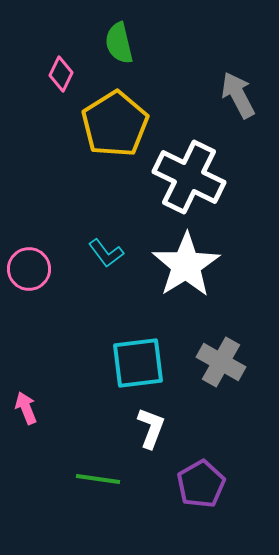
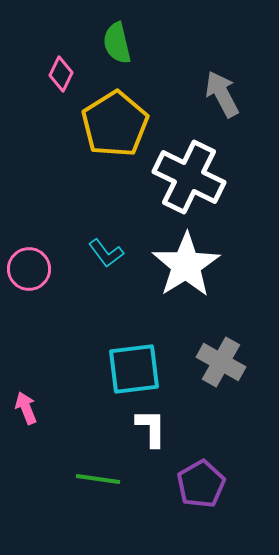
green semicircle: moved 2 px left
gray arrow: moved 16 px left, 1 px up
cyan square: moved 4 px left, 6 px down
white L-shape: rotated 21 degrees counterclockwise
